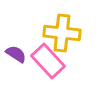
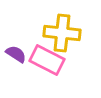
pink rectangle: moved 1 px left, 1 px up; rotated 20 degrees counterclockwise
